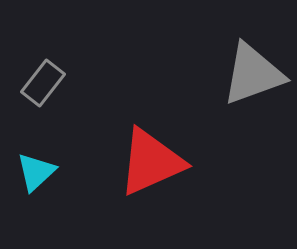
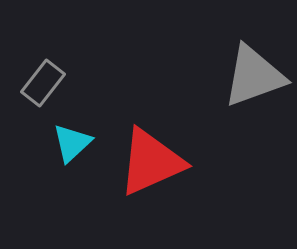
gray triangle: moved 1 px right, 2 px down
cyan triangle: moved 36 px right, 29 px up
